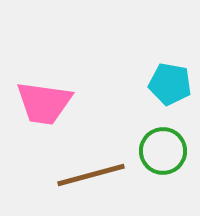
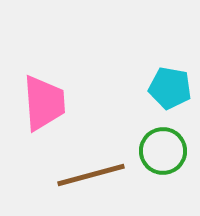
cyan pentagon: moved 4 px down
pink trapezoid: rotated 102 degrees counterclockwise
